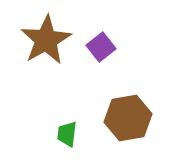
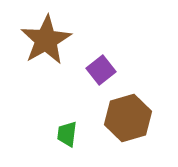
purple square: moved 23 px down
brown hexagon: rotated 6 degrees counterclockwise
